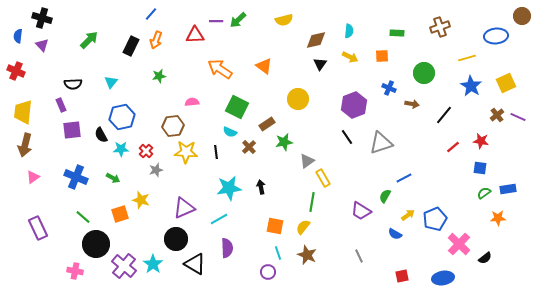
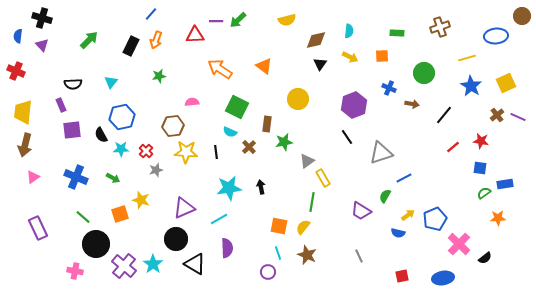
yellow semicircle at (284, 20): moved 3 px right
brown rectangle at (267, 124): rotated 49 degrees counterclockwise
gray triangle at (381, 143): moved 10 px down
blue rectangle at (508, 189): moved 3 px left, 5 px up
orange square at (275, 226): moved 4 px right
blue semicircle at (395, 234): moved 3 px right, 1 px up; rotated 16 degrees counterclockwise
